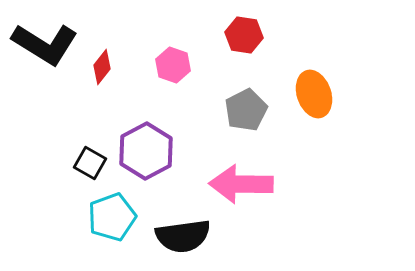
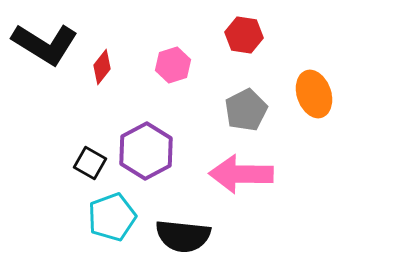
pink hexagon: rotated 24 degrees clockwise
pink arrow: moved 10 px up
black semicircle: rotated 14 degrees clockwise
